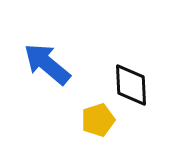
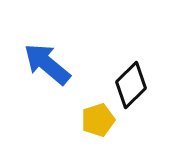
black diamond: rotated 48 degrees clockwise
